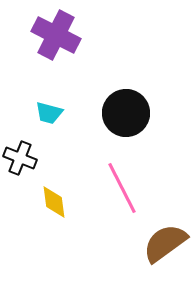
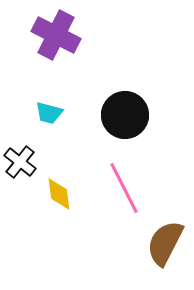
black circle: moved 1 px left, 2 px down
black cross: moved 4 px down; rotated 16 degrees clockwise
pink line: moved 2 px right
yellow diamond: moved 5 px right, 8 px up
brown semicircle: rotated 27 degrees counterclockwise
